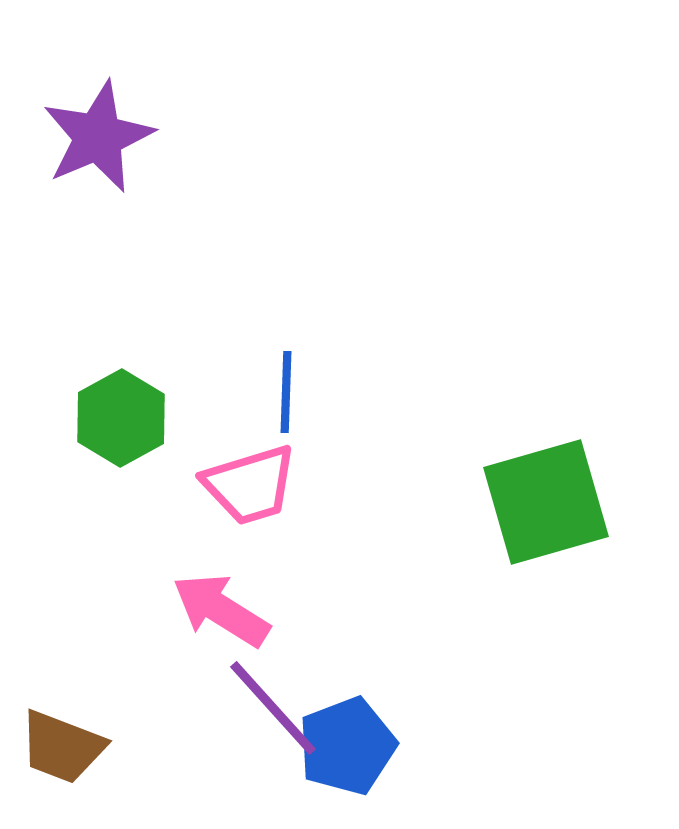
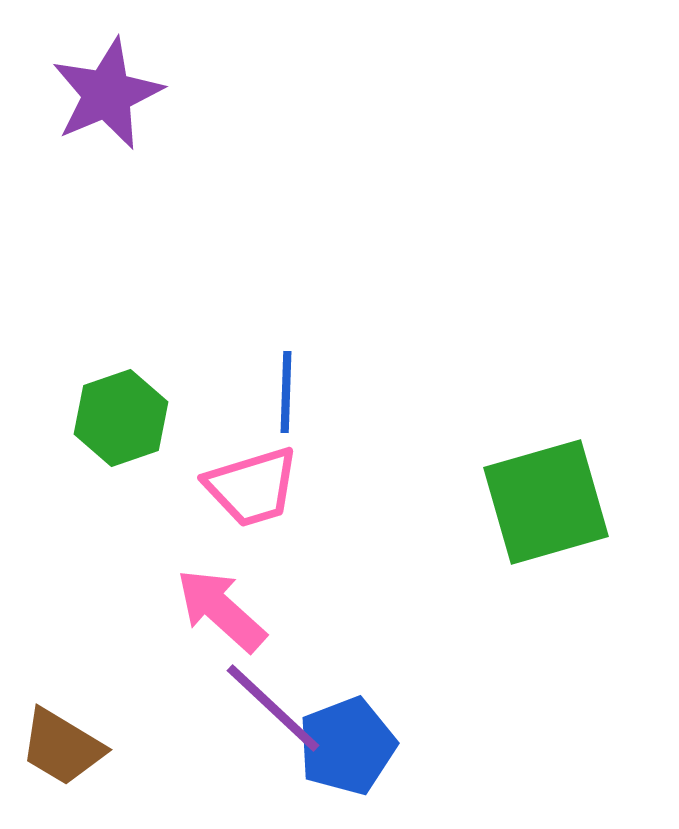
purple star: moved 9 px right, 43 px up
green hexagon: rotated 10 degrees clockwise
pink trapezoid: moved 2 px right, 2 px down
pink arrow: rotated 10 degrees clockwise
purple line: rotated 5 degrees counterclockwise
brown trapezoid: rotated 10 degrees clockwise
